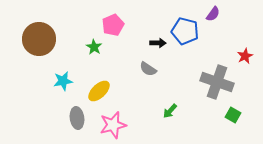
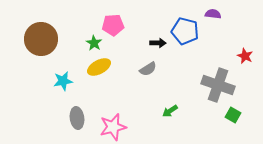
purple semicircle: rotated 119 degrees counterclockwise
pink pentagon: rotated 20 degrees clockwise
brown circle: moved 2 px right
green star: moved 4 px up
red star: rotated 21 degrees counterclockwise
gray semicircle: rotated 66 degrees counterclockwise
gray cross: moved 1 px right, 3 px down
yellow ellipse: moved 24 px up; rotated 15 degrees clockwise
green arrow: rotated 14 degrees clockwise
pink star: moved 2 px down
